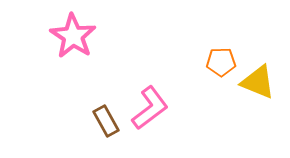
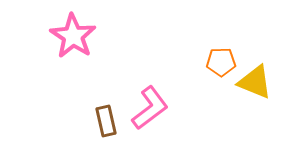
yellow triangle: moved 3 px left
brown rectangle: rotated 16 degrees clockwise
